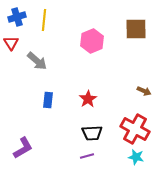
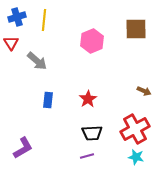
red cross: rotated 32 degrees clockwise
